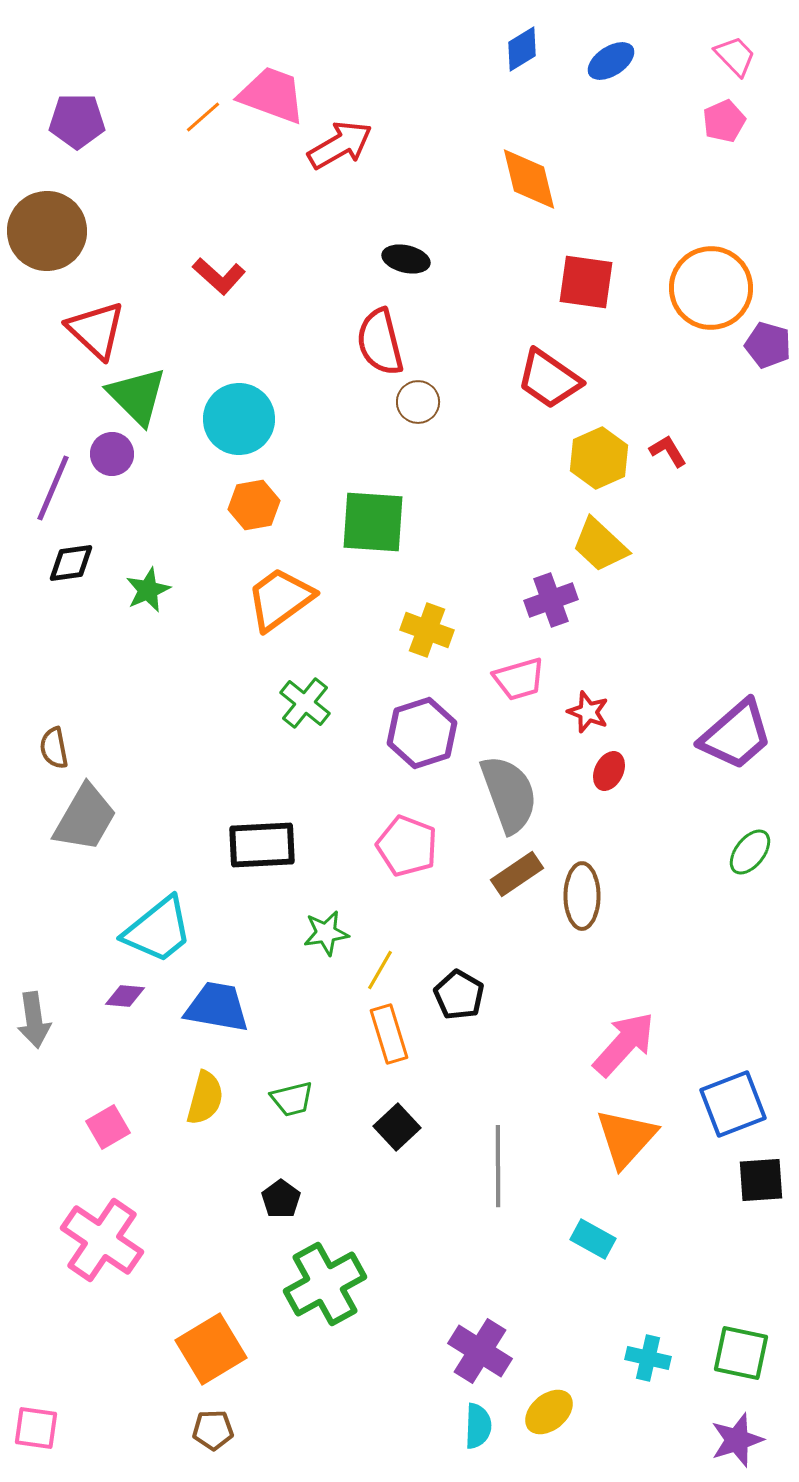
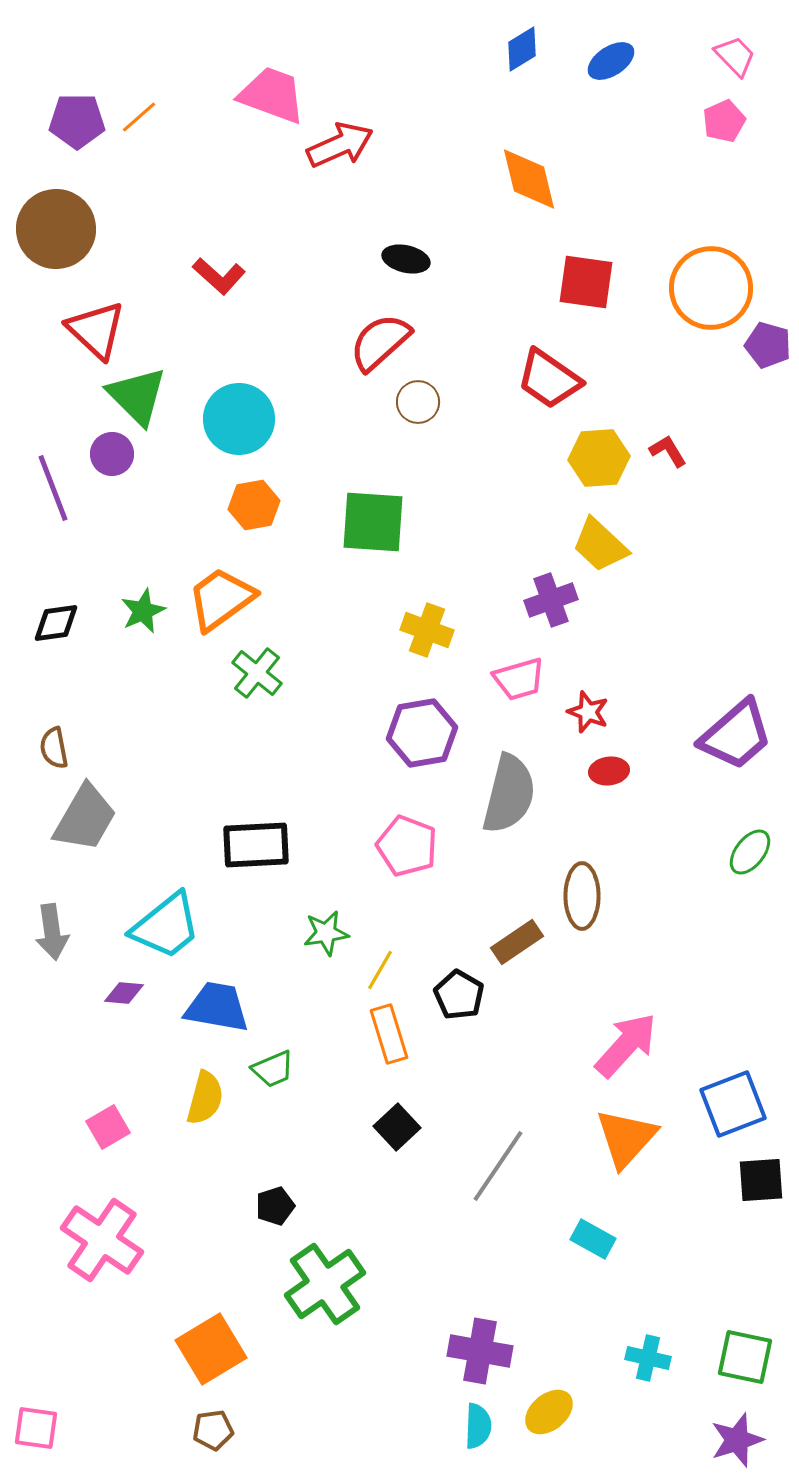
orange line at (203, 117): moved 64 px left
red arrow at (340, 145): rotated 6 degrees clockwise
brown circle at (47, 231): moved 9 px right, 2 px up
red semicircle at (380, 342): rotated 62 degrees clockwise
yellow hexagon at (599, 458): rotated 20 degrees clockwise
purple line at (53, 488): rotated 44 degrees counterclockwise
black diamond at (71, 563): moved 15 px left, 60 px down
green star at (148, 590): moved 5 px left, 21 px down
orange trapezoid at (280, 599): moved 59 px left
green cross at (305, 703): moved 48 px left, 30 px up
purple hexagon at (422, 733): rotated 8 degrees clockwise
red ellipse at (609, 771): rotated 57 degrees clockwise
gray semicircle at (509, 794): rotated 34 degrees clockwise
black rectangle at (262, 845): moved 6 px left
brown rectangle at (517, 874): moved 68 px down
cyan trapezoid at (158, 930): moved 8 px right, 4 px up
purple diamond at (125, 996): moved 1 px left, 3 px up
gray arrow at (34, 1020): moved 18 px right, 88 px up
pink arrow at (624, 1044): moved 2 px right, 1 px down
green trapezoid at (292, 1099): moved 19 px left, 30 px up; rotated 9 degrees counterclockwise
gray line at (498, 1166): rotated 34 degrees clockwise
black pentagon at (281, 1199): moved 6 px left, 7 px down; rotated 18 degrees clockwise
green cross at (325, 1284): rotated 6 degrees counterclockwise
purple cross at (480, 1351): rotated 22 degrees counterclockwise
green square at (741, 1353): moved 4 px right, 4 px down
brown pentagon at (213, 1430): rotated 6 degrees counterclockwise
